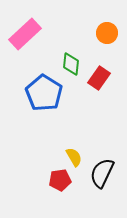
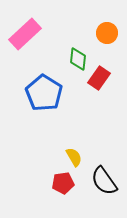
green diamond: moved 7 px right, 5 px up
black semicircle: moved 2 px right, 8 px down; rotated 60 degrees counterclockwise
red pentagon: moved 3 px right, 3 px down
